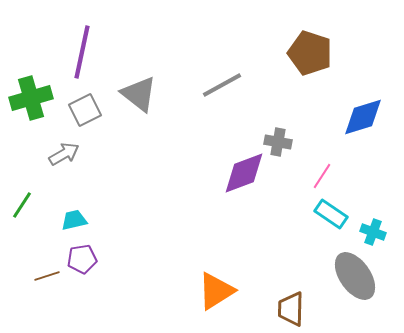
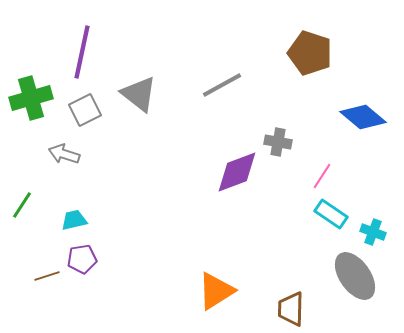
blue diamond: rotated 57 degrees clockwise
gray arrow: rotated 132 degrees counterclockwise
purple diamond: moved 7 px left, 1 px up
